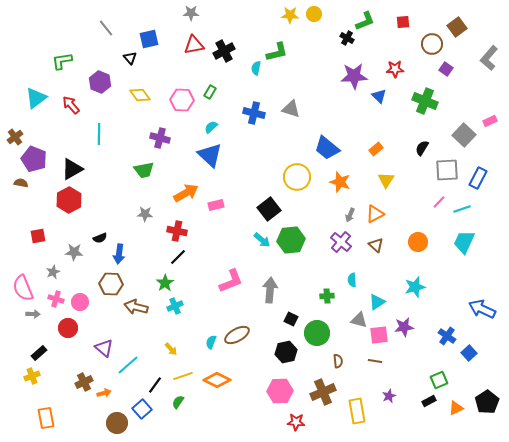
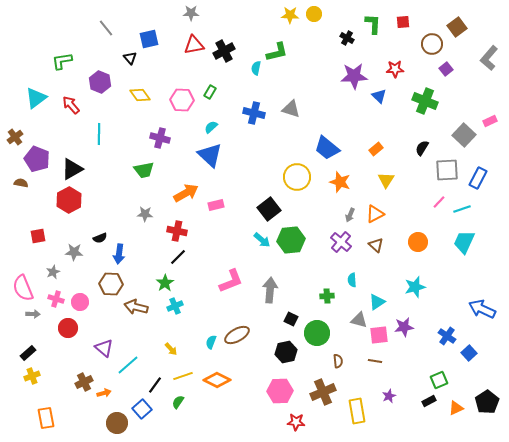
green L-shape at (365, 21): moved 8 px right, 3 px down; rotated 65 degrees counterclockwise
purple square at (446, 69): rotated 16 degrees clockwise
purple pentagon at (34, 159): moved 3 px right
black rectangle at (39, 353): moved 11 px left
